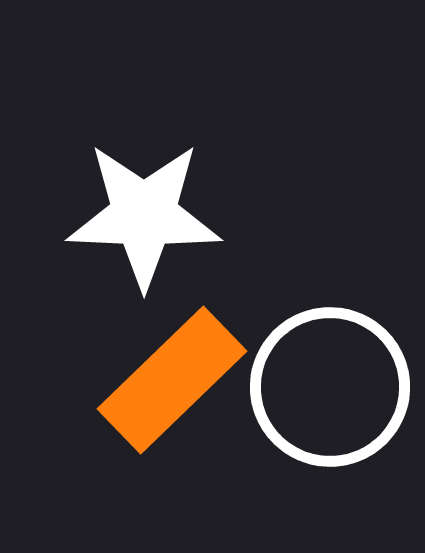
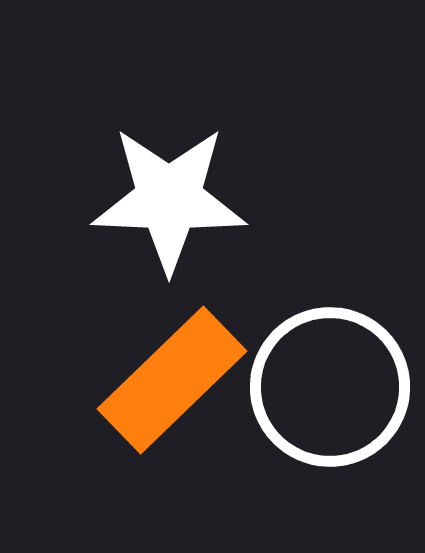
white star: moved 25 px right, 16 px up
